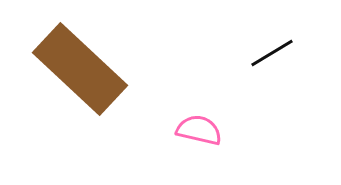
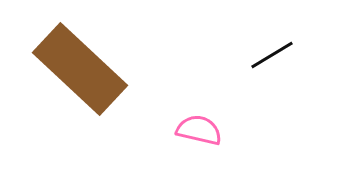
black line: moved 2 px down
